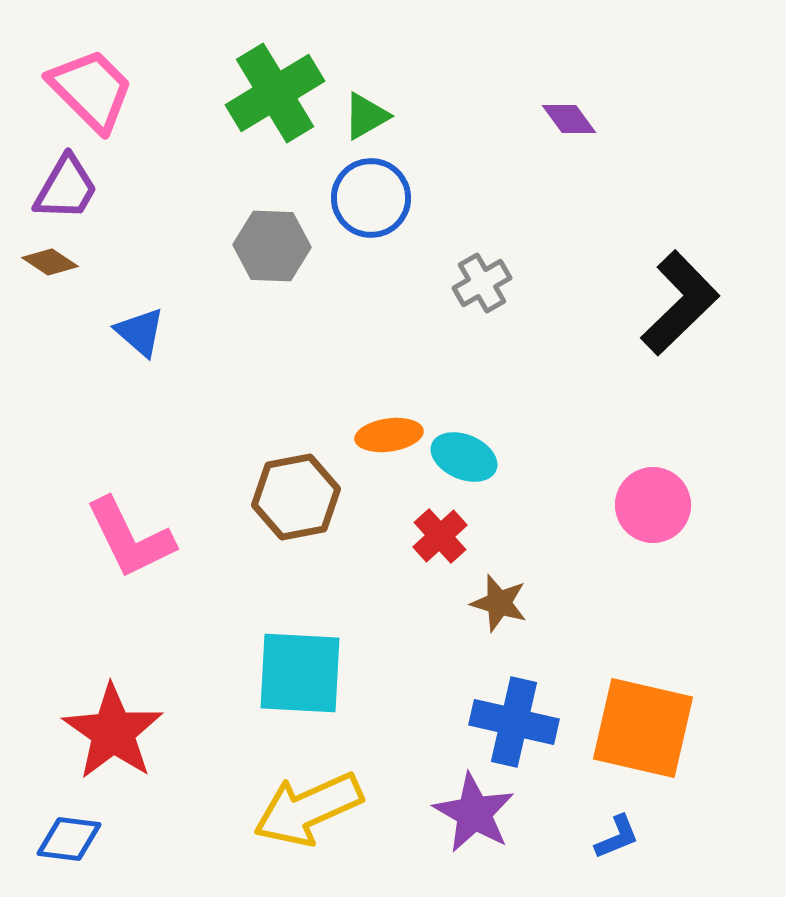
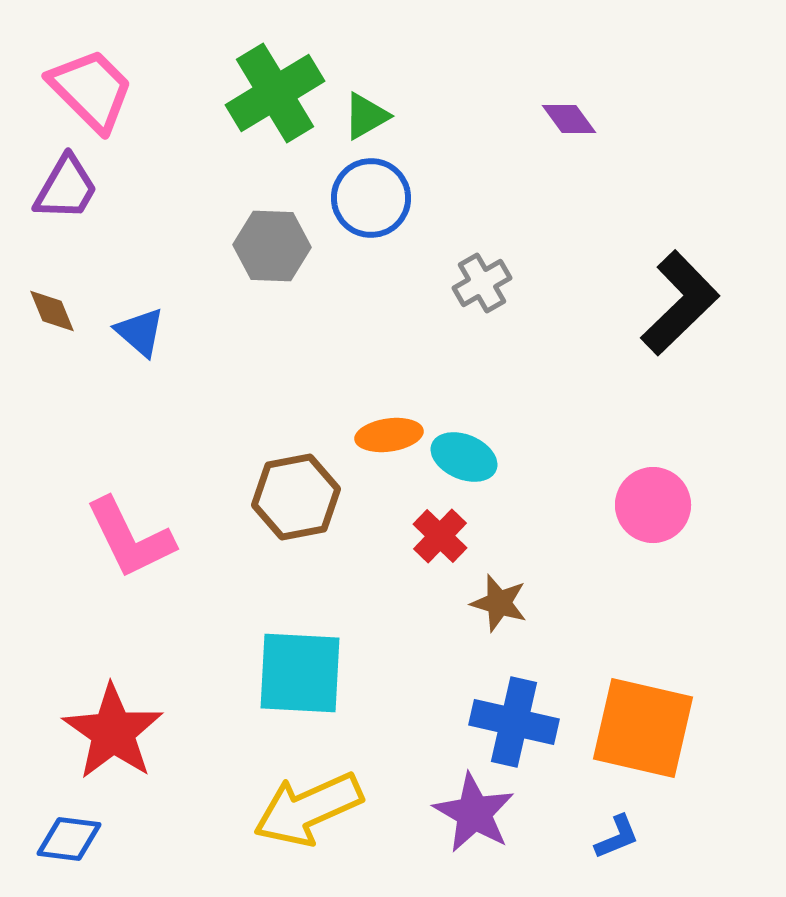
brown diamond: moved 2 px right, 49 px down; rotated 34 degrees clockwise
red cross: rotated 4 degrees counterclockwise
